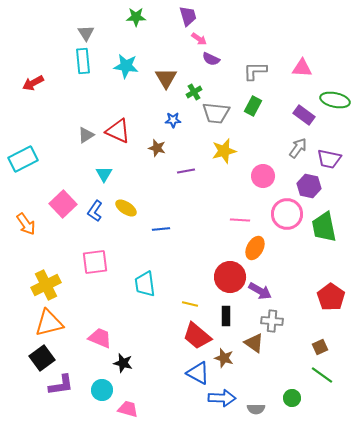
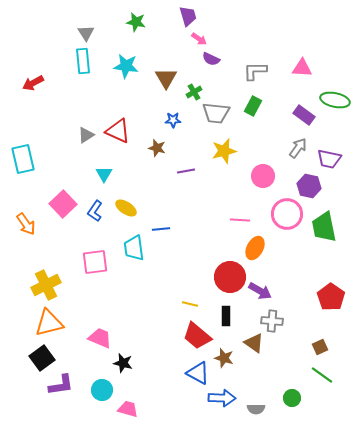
green star at (136, 17): moved 5 px down; rotated 12 degrees clockwise
cyan rectangle at (23, 159): rotated 76 degrees counterclockwise
cyan trapezoid at (145, 284): moved 11 px left, 36 px up
